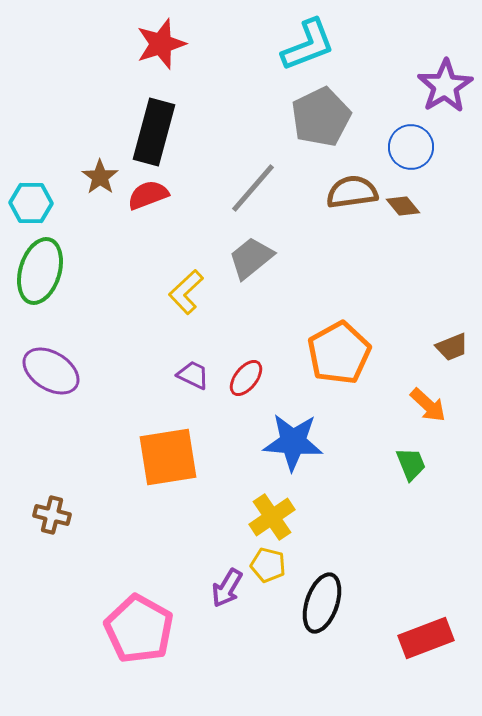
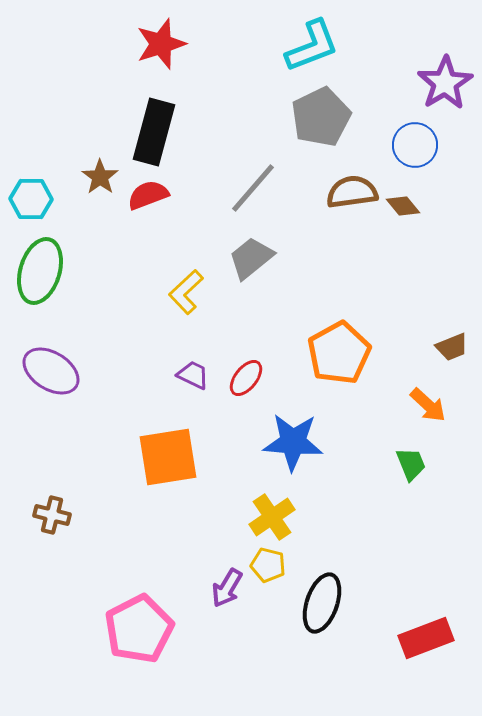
cyan L-shape: moved 4 px right, 1 px down
purple star: moved 3 px up
blue circle: moved 4 px right, 2 px up
cyan hexagon: moved 4 px up
pink pentagon: rotated 16 degrees clockwise
